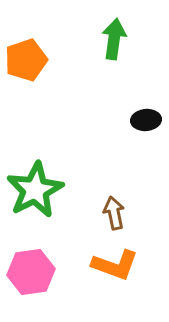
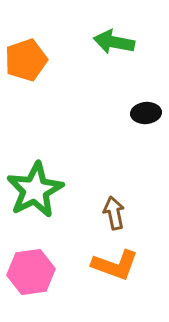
green arrow: moved 3 px down; rotated 87 degrees counterclockwise
black ellipse: moved 7 px up
